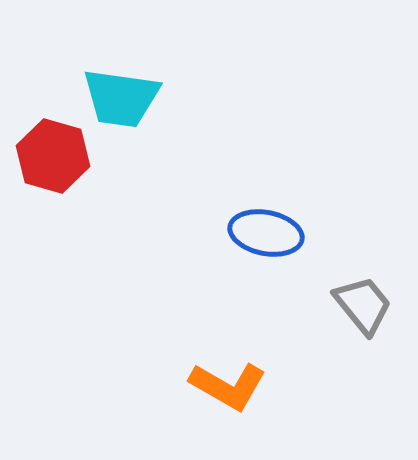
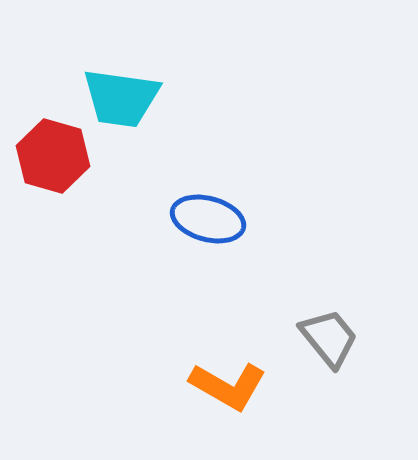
blue ellipse: moved 58 px left, 14 px up; rotated 4 degrees clockwise
gray trapezoid: moved 34 px left, 33 px down
